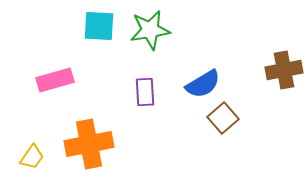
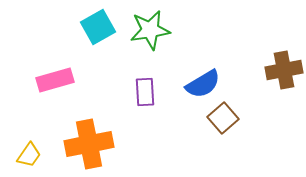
cyan square: moved 1 px left, 1 px down; rotated 32 degrees counterclockwise
yellow trapezoid: moved 3 px left, 2 px up
